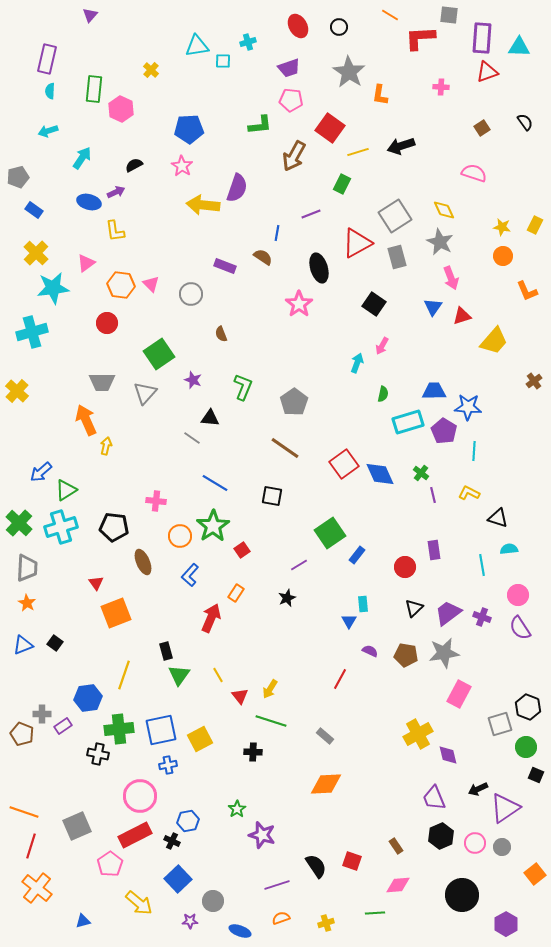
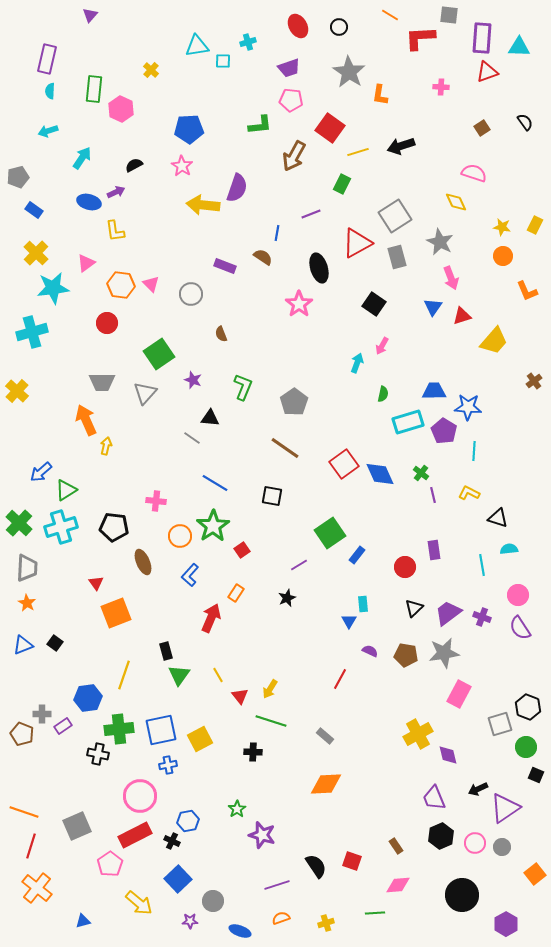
yellow diamond at (444, 210): moved 12 px right, 8 px up
